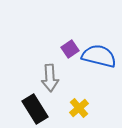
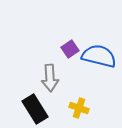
yellow cross: rotated 30 degrees counterclockwise
